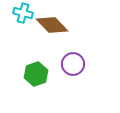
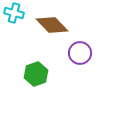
cyan cross: moved 9 px left
purple circle: moved 7 px right, 11 px up
